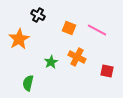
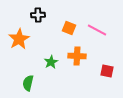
black cross: rotated 32 degrees counterclockwise
orange cross: moved 1 px up; rotated 24 degrees counterclockwise
